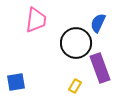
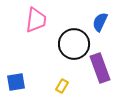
blue semicircle: moved 2 px right, 1 px up
black circle: moved 2 px left, 1 px down
yellow rectangle: moved 13 px left
